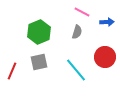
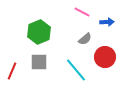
gray semicircle: moved 8 px right, 7 px down; rotated 32 degrees clockwise
gray square: rotated 12 degrees clockwise
